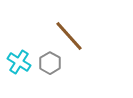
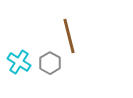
brown line: rotated 28 degrees clockwise
